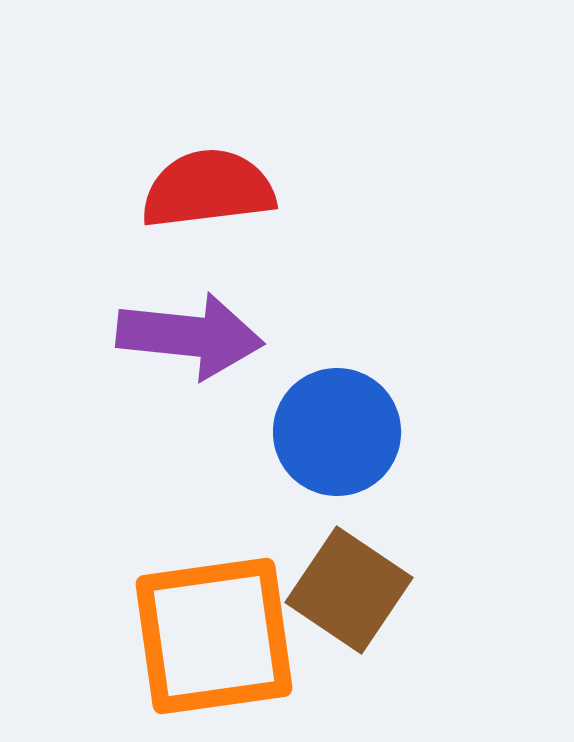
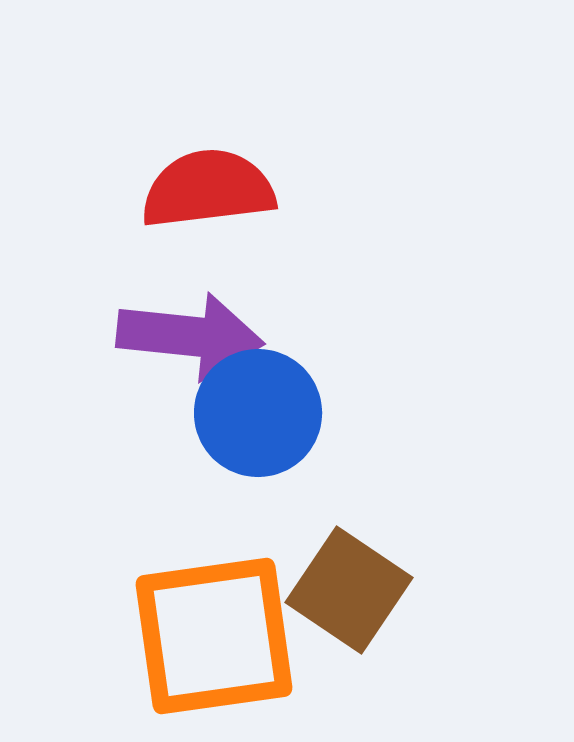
blue circle: moved 79 px left, 19 px up
